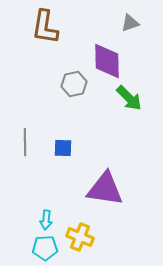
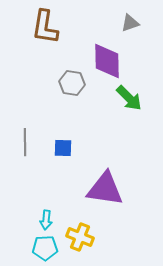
gray hexagon: moved 2 px left, 1 px up; rotated 20 degrees clockwise
